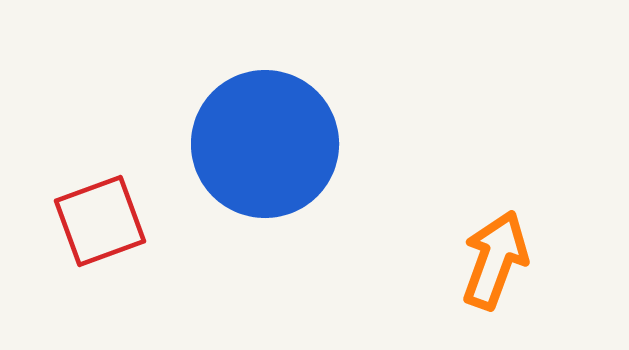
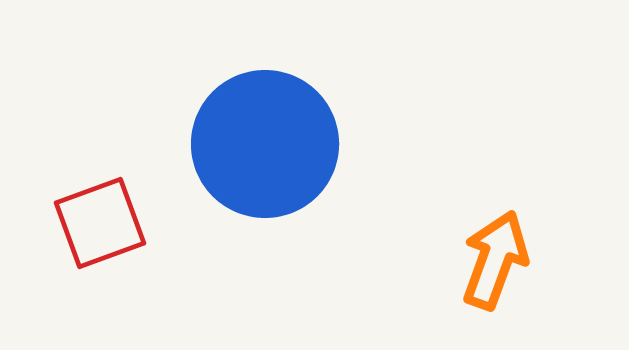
red square: moved 2 px down
